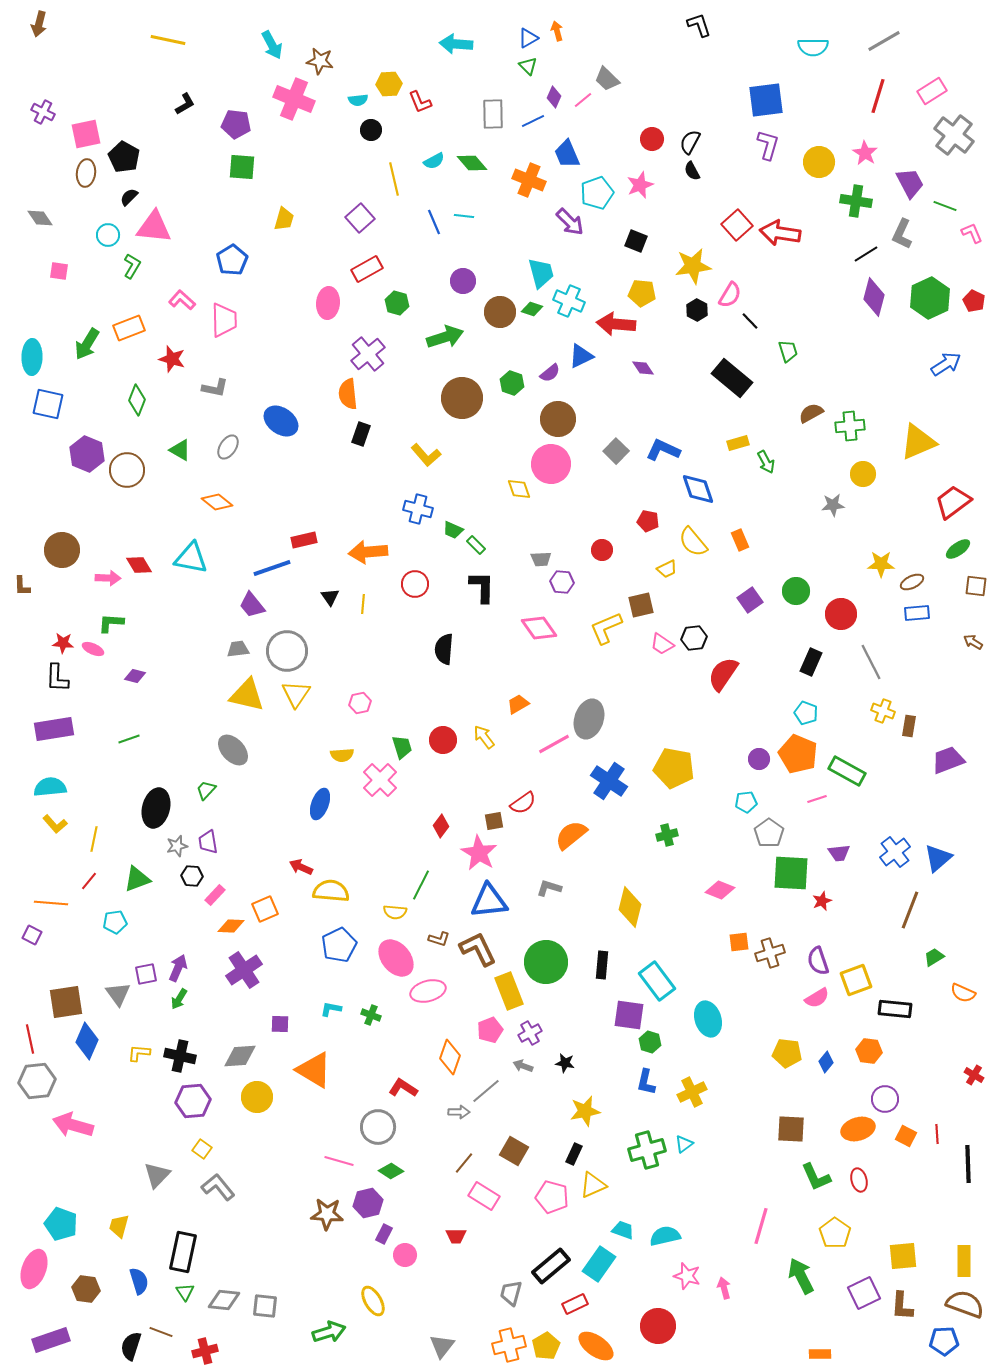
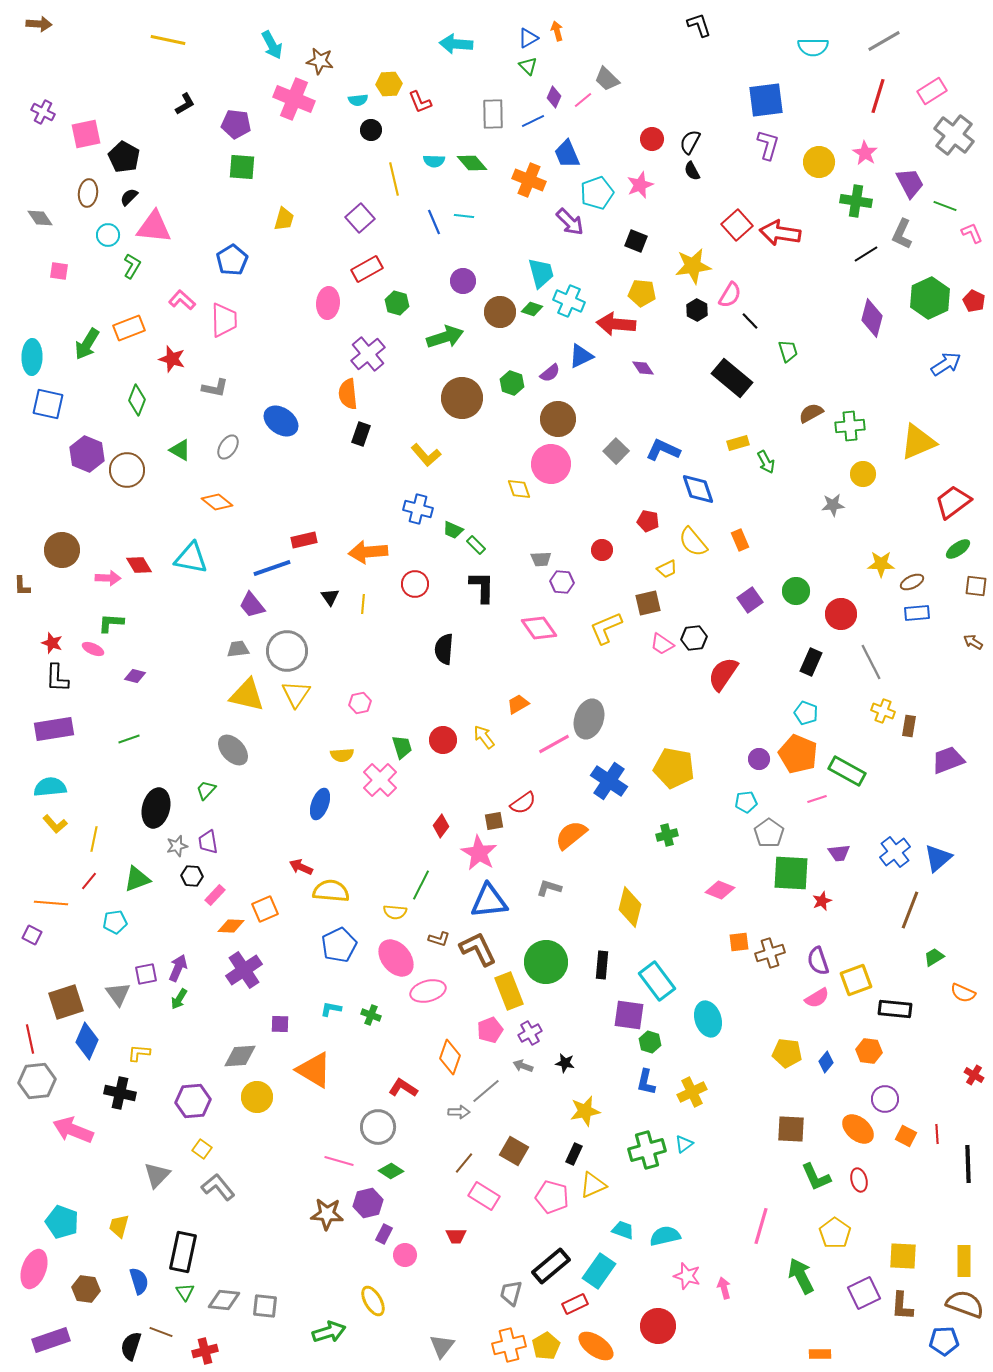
brown arrow at (39, 24): rotated 100 degrees counterclockwise
cyan semicircle at (434, 161): rotated 30 degrees clockwise
brown ellipse at (86, 173): moved 2 px right, 20 px down
purple diamond at (874, 297): moved 2 px left, 21 px down
brown square at (641, 605): moved 7 px right, 2 px up
red star at (63, 643): moved 11 px left; rotated 15 degrees clockwise
brown square at (66, 1002): rotated 9 degrees counterclockwise
black cross at (180, 1056): moved 60 px left, 37 px down
pink arrow at (73, 1125): moved 5 px down; rotated 6 degrees clockwise
orange ellipse at (858, 1129): rotated 56 degrees clockwise
cyan pentagon at (61, 1224): moved 1 px right, 2 px up
yellow square at (903, 1256): rotated 8 degrees clockwise
cyan rectangle at (599, 1264): moved 7 px down
